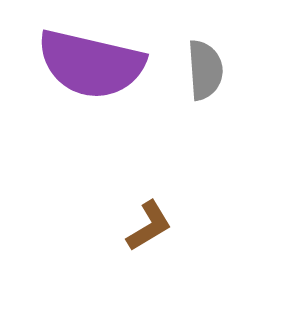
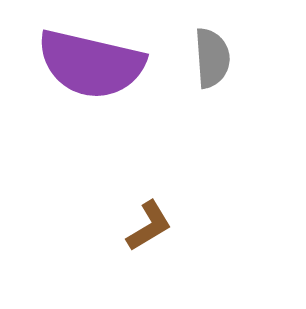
gray semicircle: moved 7 px right, 12 px up
